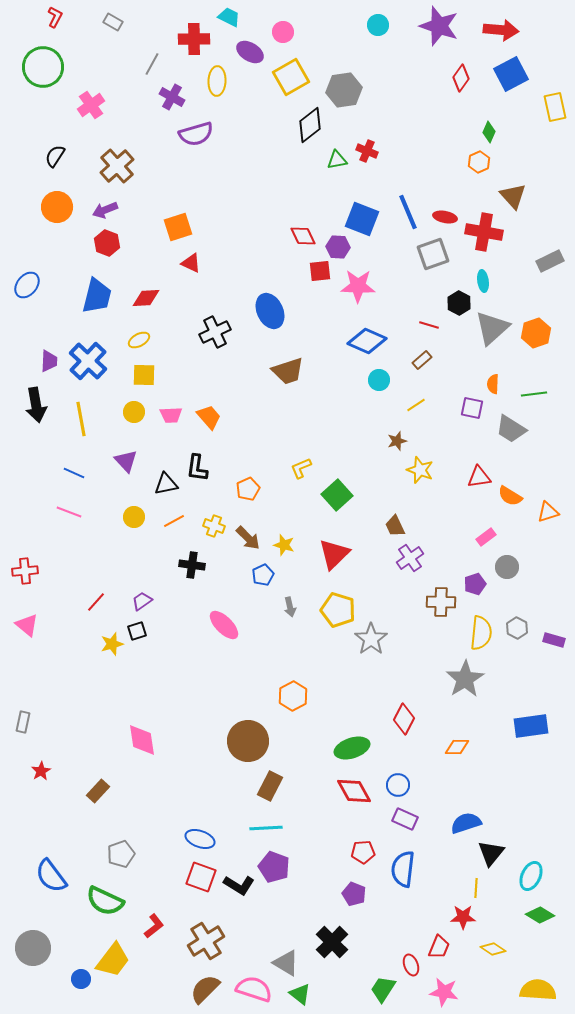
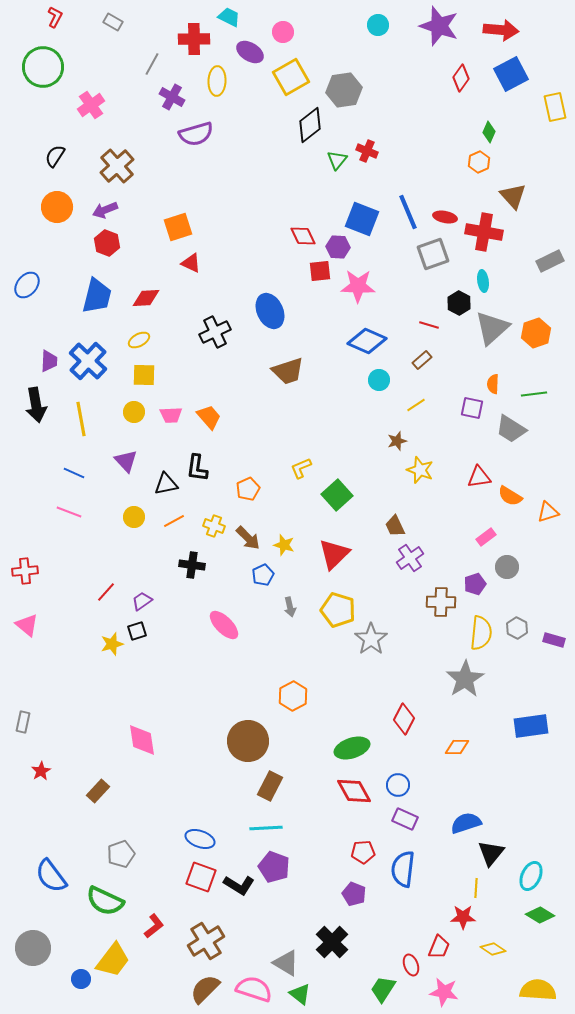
green triangle at (337, 160): rotated 40 degrees counterclockwise
red line at (96, 602): moved 10 px right, 10 px up
